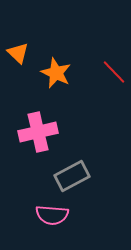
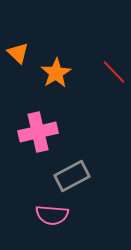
orange star: rotated 16 degrees clockwise
